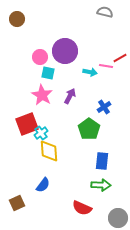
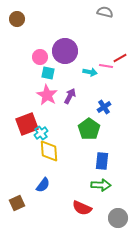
pink star: moved 5 px right
